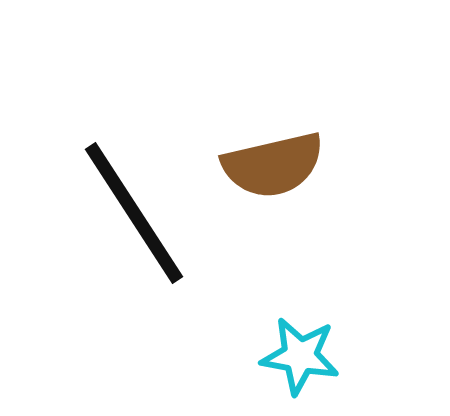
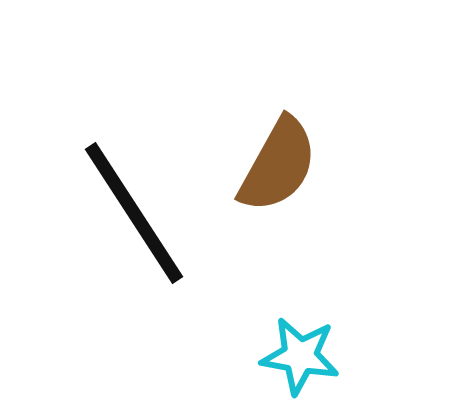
brown semicircle: moved 5 px right; rotated 48 degrees counterclockwise
